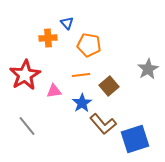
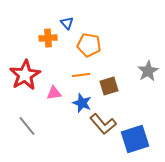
gray star: moved 2 px down
brown square: rotated 24 degrees clockwise
pink triangle: moved 2 px down
blue star: rotated 18 degrees counterclockwise
